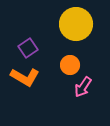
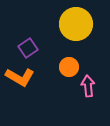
orange circle: moved 1 px left, 2 px down
orange L-shape: moved 5 px left
pink arrow: moved 5 px right, 1 px up; rotated 140 degrees clockwise
